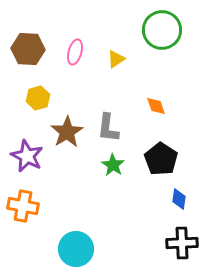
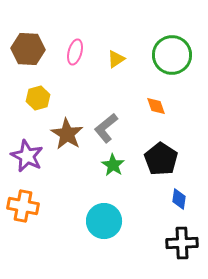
green circle: moved 10 px right, 25 px down
gray L-shape: moved 2 px left; rotated 44 degrees clockwise
brown star: moved 2 px down; rotated 8 degrees counterclockwise
cyan circle: moved 28 px right, 28 px up
